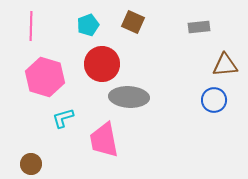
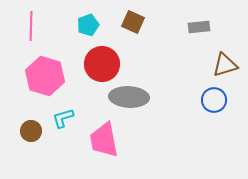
brown triangle: rotated 12 degrees counterclockwise
pink hexagon: moved 1 px up
brown circle: moved 33 px up
